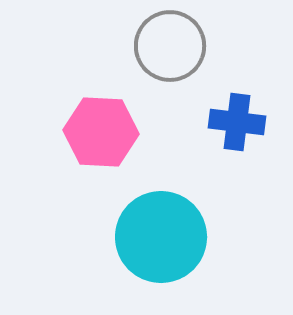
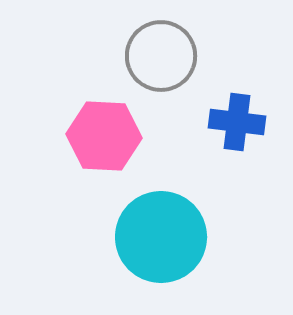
gray circle: moved 9 px left, 10 px down
pink hexagon: moved 3 px right, 4 px down
